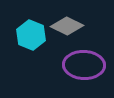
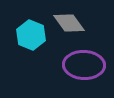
gray diamond: moved 2 px right, 3 px up; rotated 28 degrees clockwise
